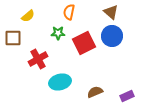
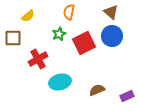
green star: moved 1 px right, 1 px down; rotated 24 degrees counterclockwise
brown semicircle: moved 2 px right, 2 px up
